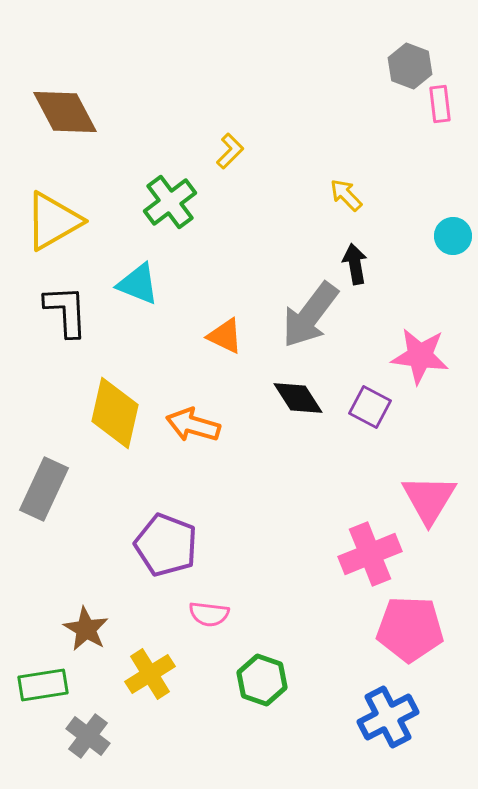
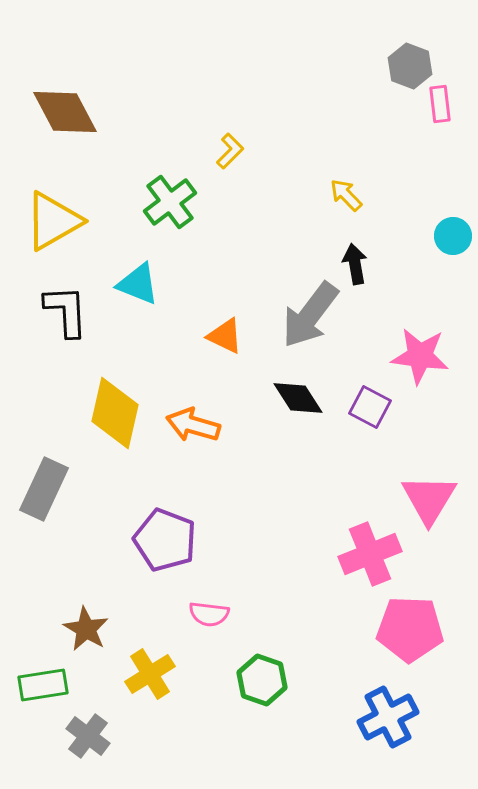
purple pentagon: moved 1 px left, 5 px up
